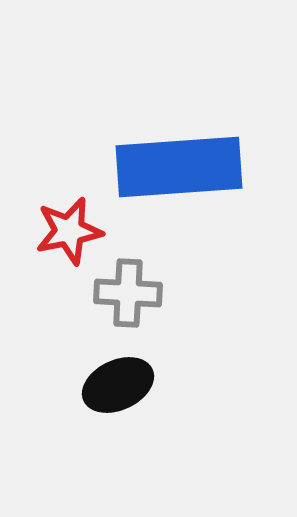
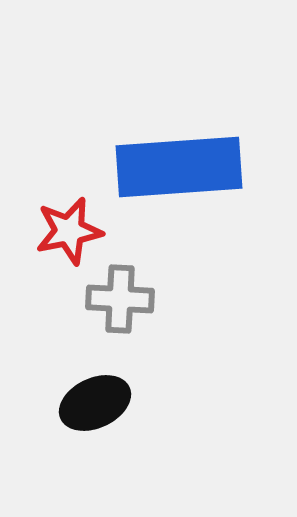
gray cross: moved 8 px left, 6 px down
black ellipse: moved 23 px left, 18 px down
